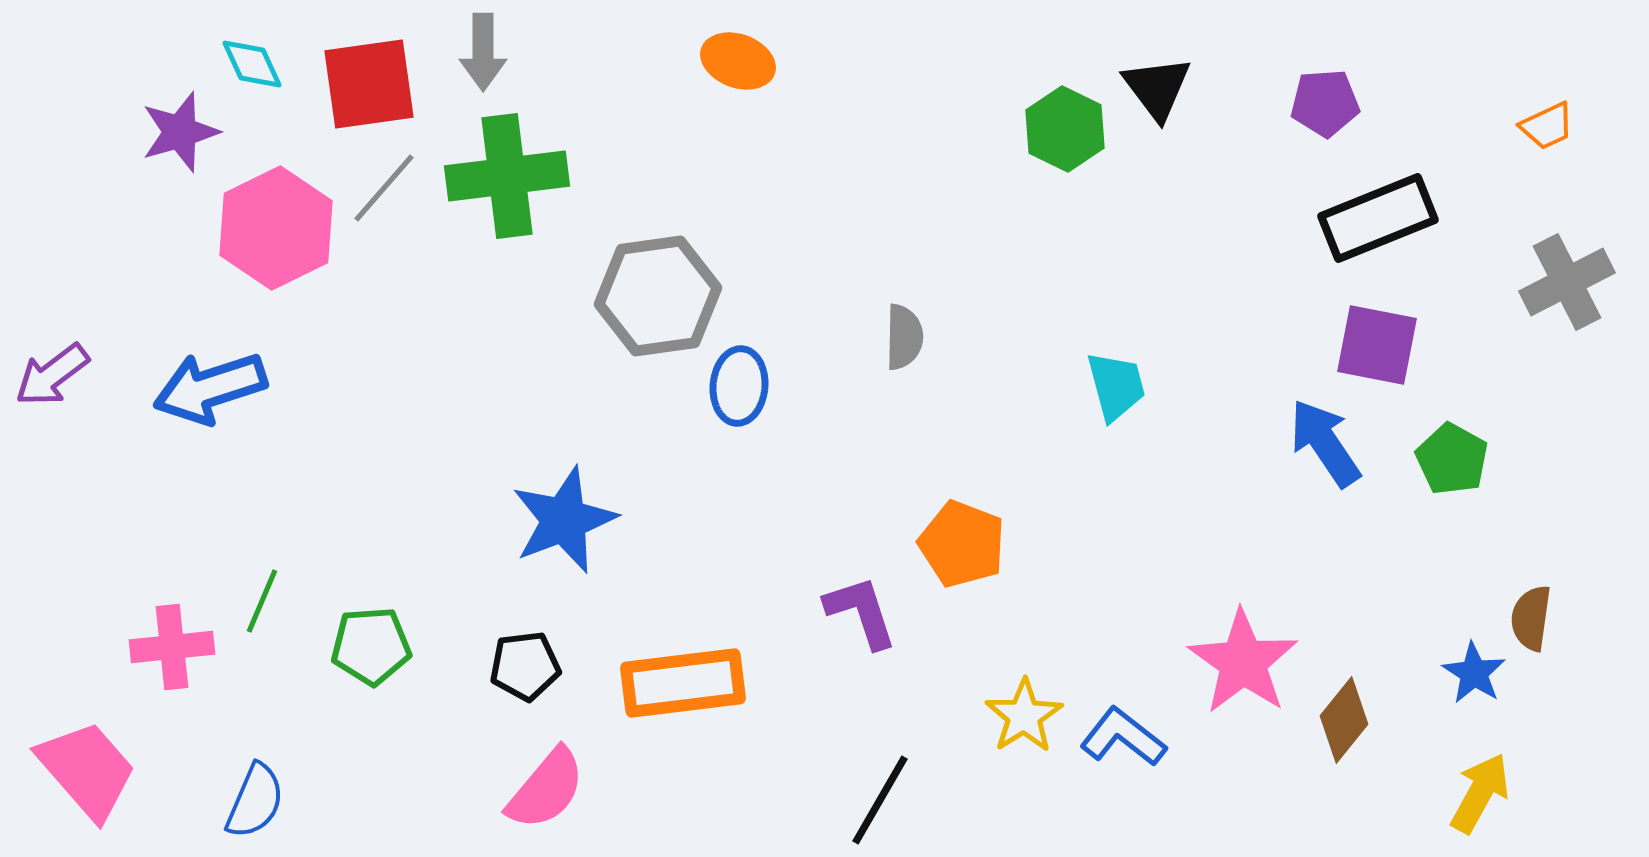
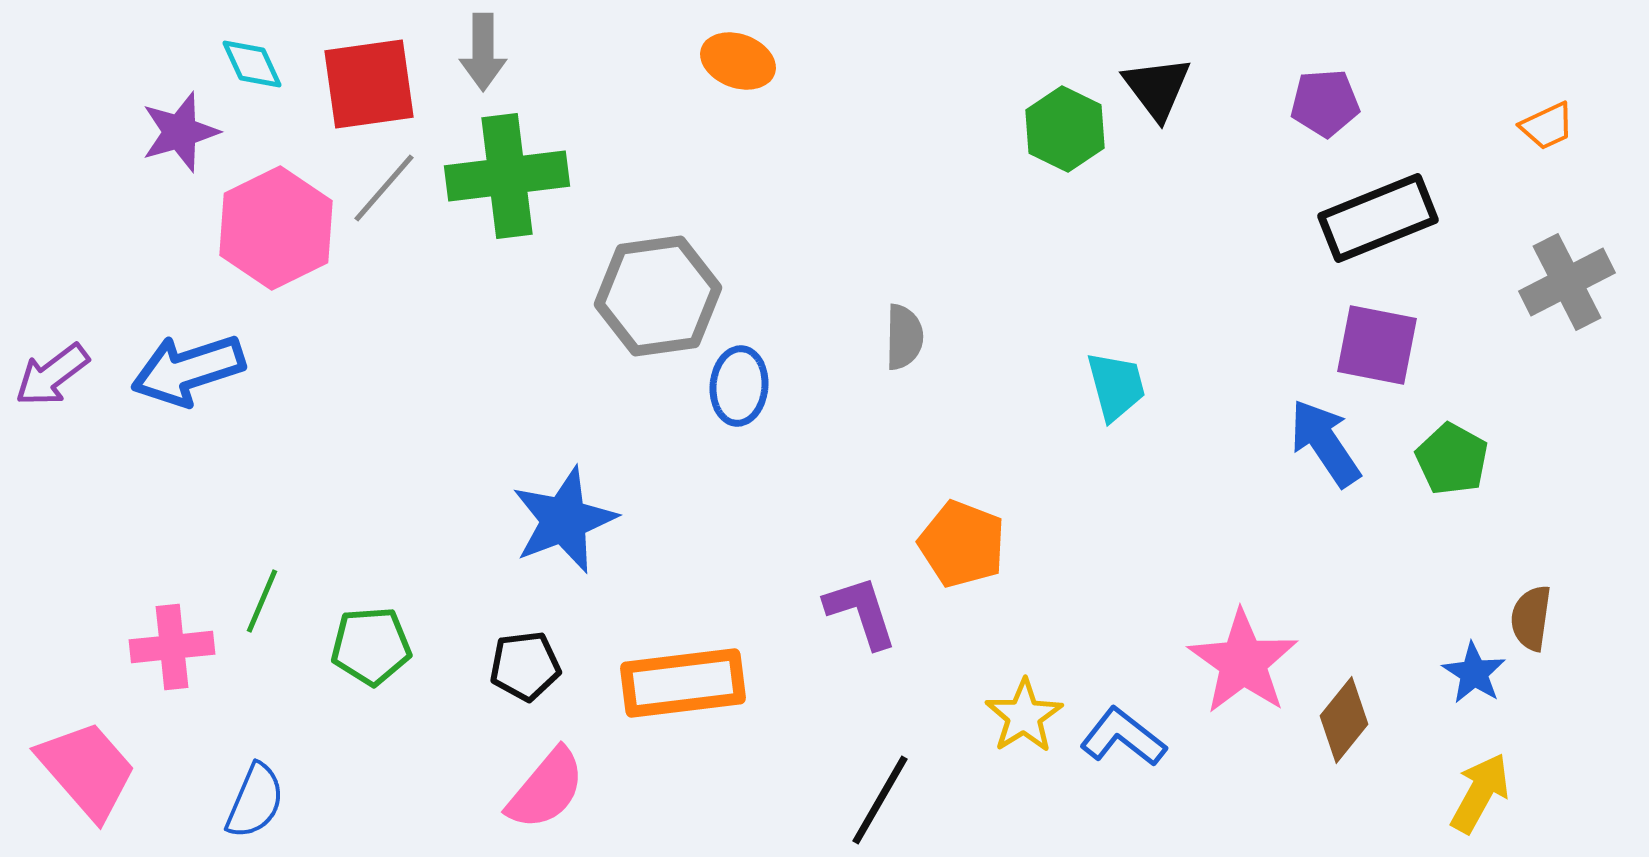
blue arrow at (210, 388): moved 22 px left, 18 px up
